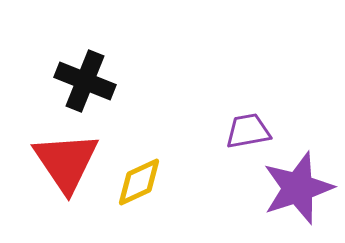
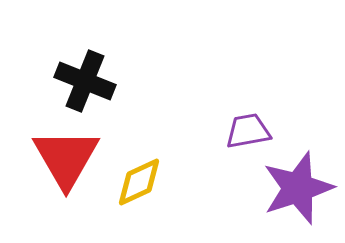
red triangle: moved 4 px up; rotated 4 degrees clockwise
